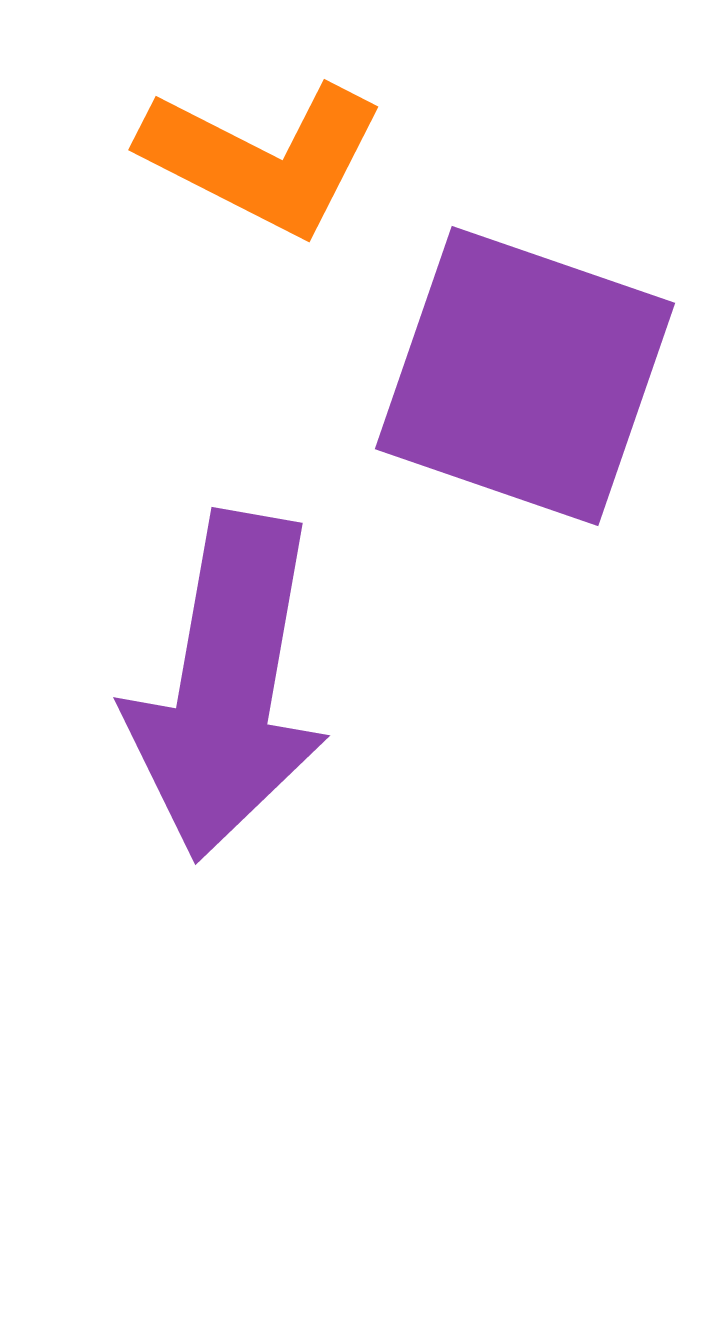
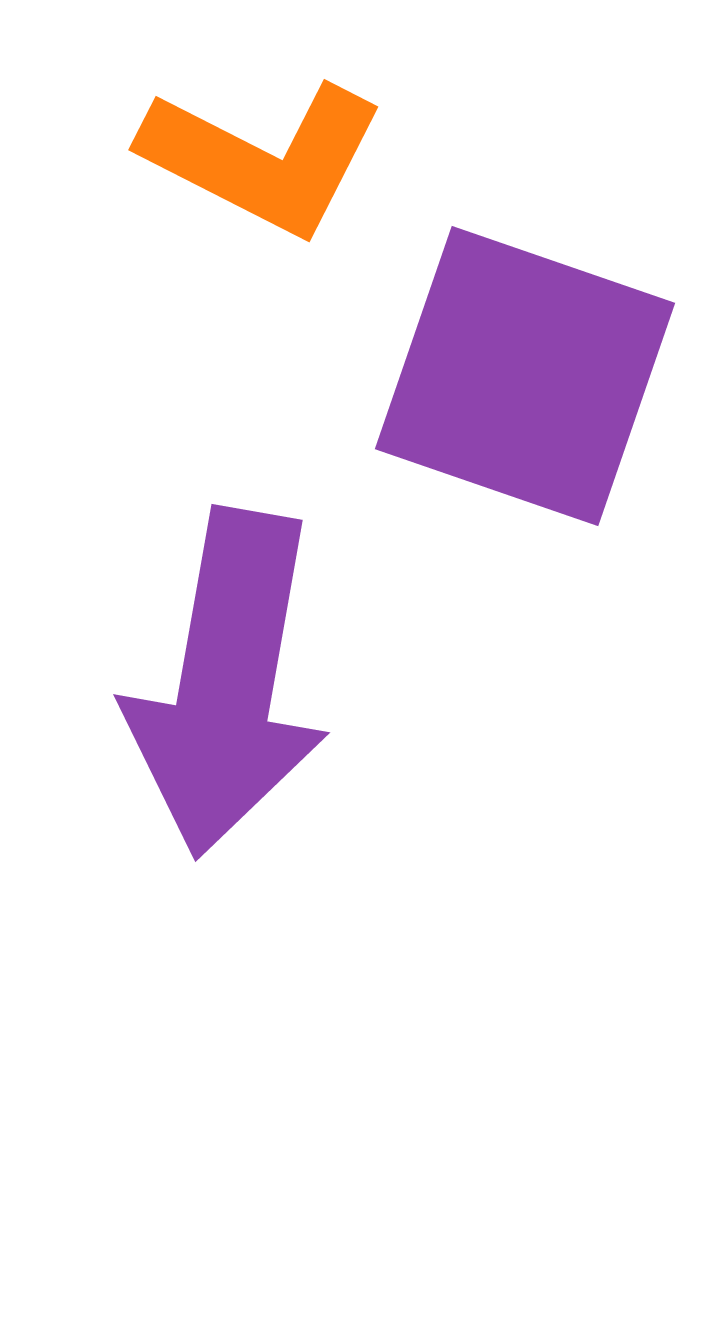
purple arrow: moved 3 px up
